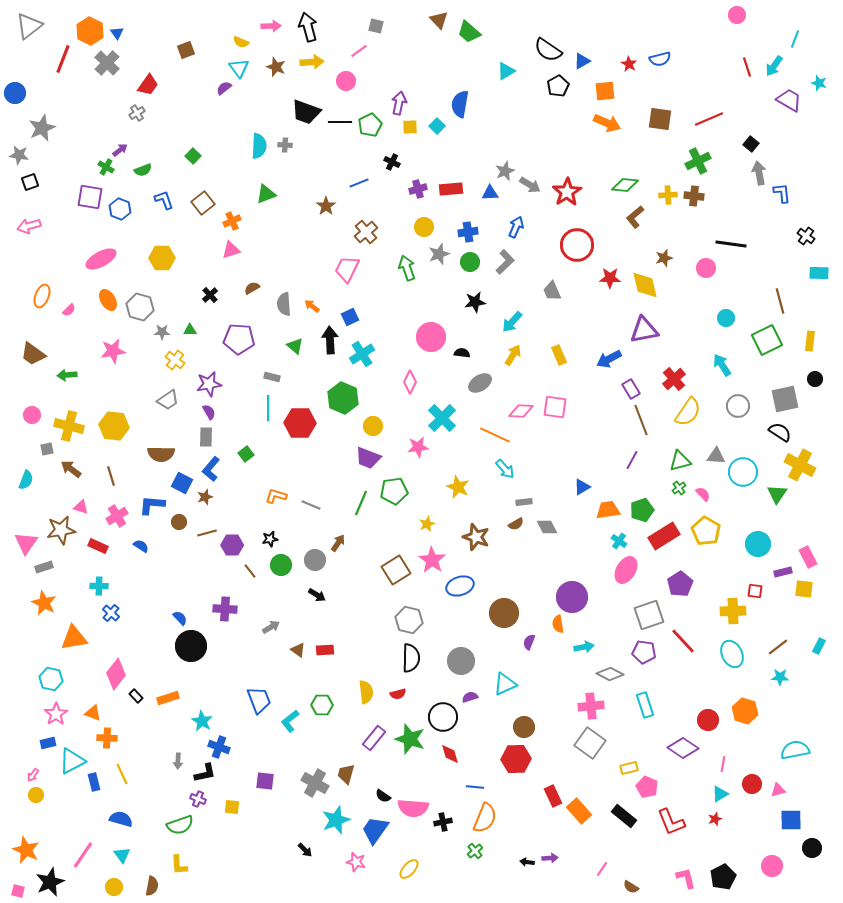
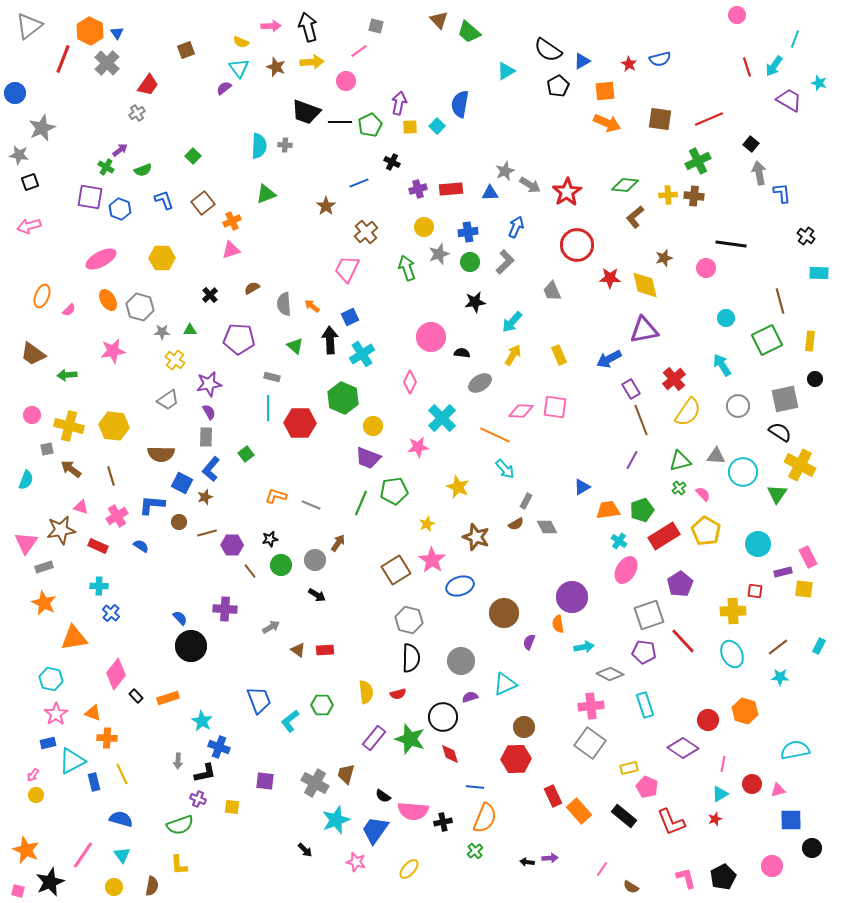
gray rectangle at (524, 502): moved 2 px right, 1 px up; rotated 56 degrees counterclockwise
pink semicircle at (413, 808): moved 3 px down
